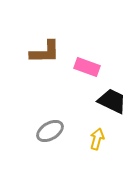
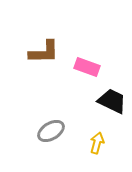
brown L-shape: moved 1 px left
gray ellipse: moved 1 px right
yellow arrow: moved 4 px down
